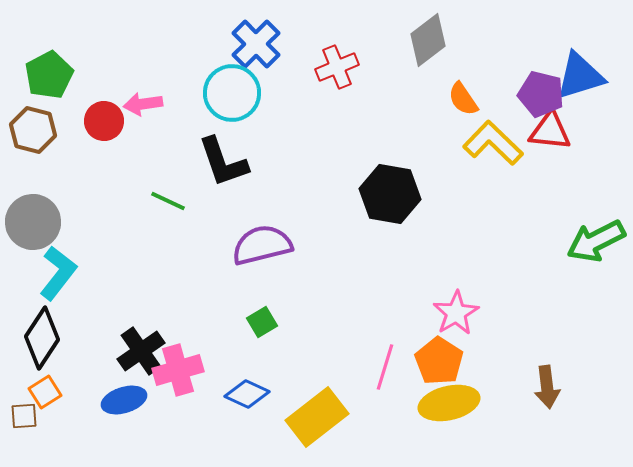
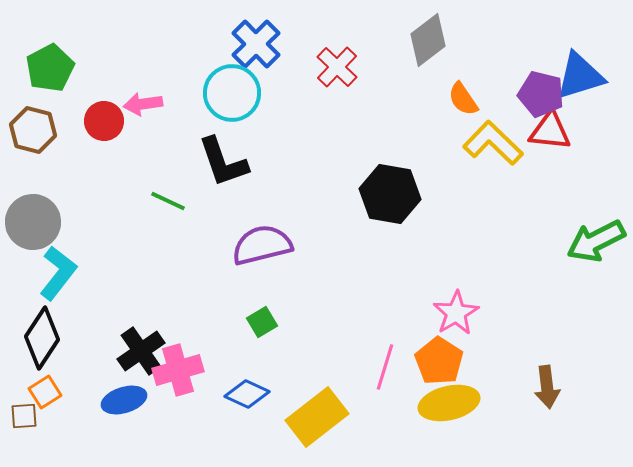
red cross: rotated 24 degrees counterclockwise
green pentagon: moved 1 px right, 7 px up
